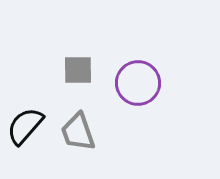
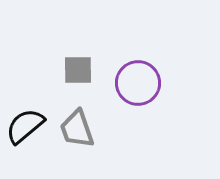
black semicircle: rotated 9 degrees clockwise
gray trapezoid: moved 1 px left, 3 px up
